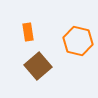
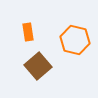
orange hexagon: moved 3 px left, 1 px up
